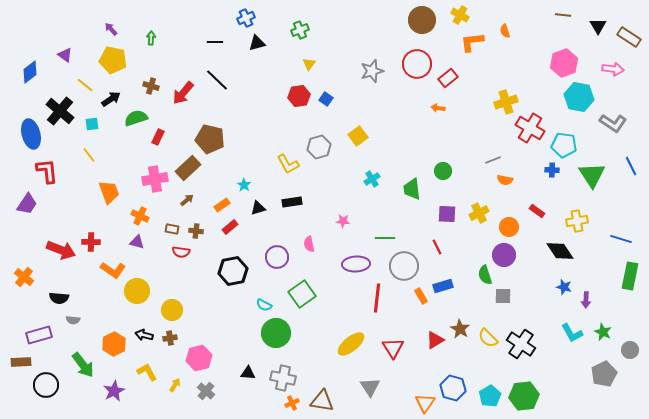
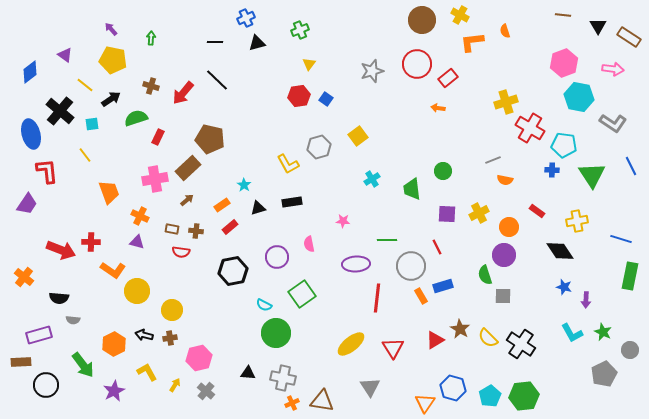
yellow line at (89, 155): moved 4 px left
green line at (385, 238): moved 2 px right, 2 px down
gray circle at (404, 266): moved 7 px right
